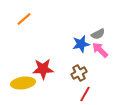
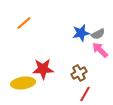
orange line: moved 4 px down
blue star: moved 11 px up
